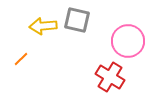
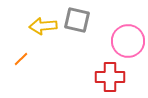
red cross: rotated 32 degrees counterclockwise
